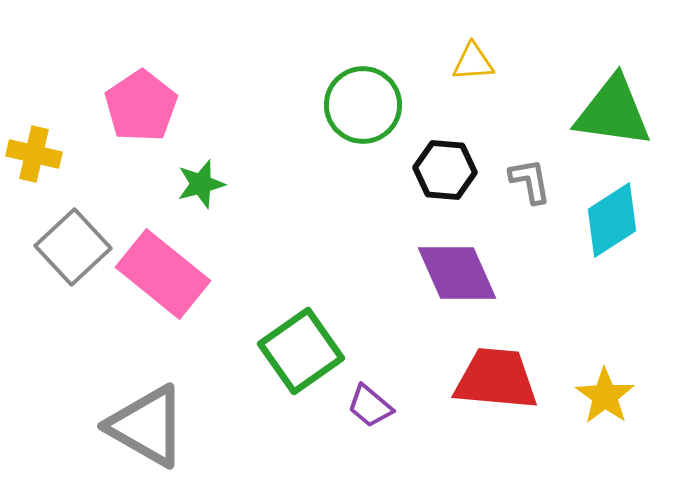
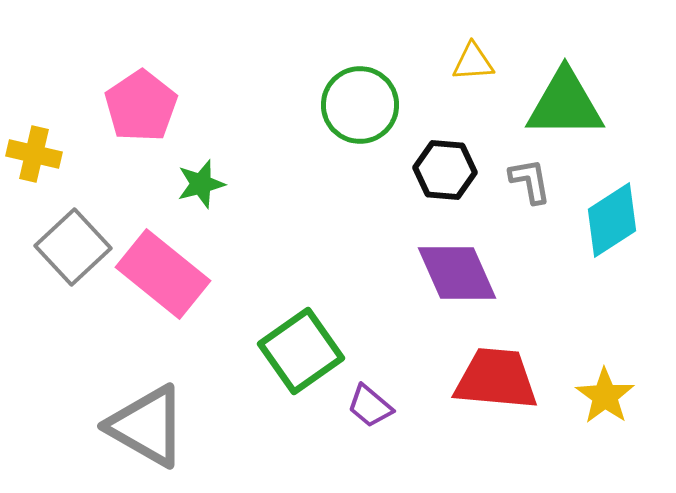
green circle: moved 3 px left
green triangle: moved 48 px left, 8 px up; rotated 8 degrees counterclockwise
